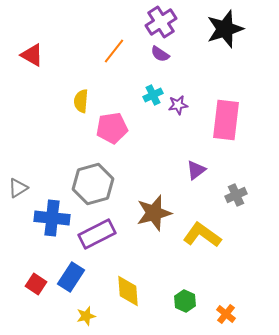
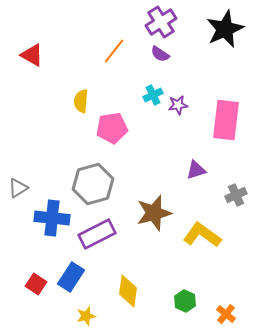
black star: rotated 6 degrees counterclockwise
purple triangle: rotated 20 degrees clockwise
yellow diamond: rotated 12 degrees clockwise
